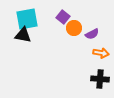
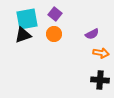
purple square: moved 8 px left, 3 px up
orange circle: moved 20 px left, 6 px down
black triangle: rotated 30 degrees counterclockwise
black cross: moved 1 px down
